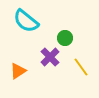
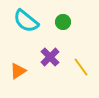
green circle: moved 2 px left, 16 px up
